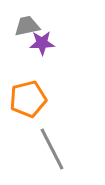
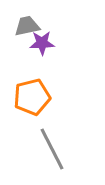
orange pentagon: moved 4 px right, 2 px up
